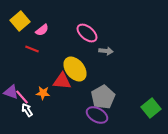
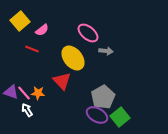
pink ellipse: moved 1 px right
yellow ellipse: moved 2 px left, 11 px up
red triangle: rotated 42 degrees clockwise
orange star: moved 5 px left
pink line: moved 2 px right, 4 px up
green square: moved 31 px left, 9 px down
